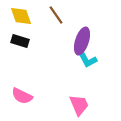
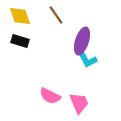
yellow diamond: moved 1 px left
pink semicircle: moved 28 px right
pink trapezoid: moved 2 px up
